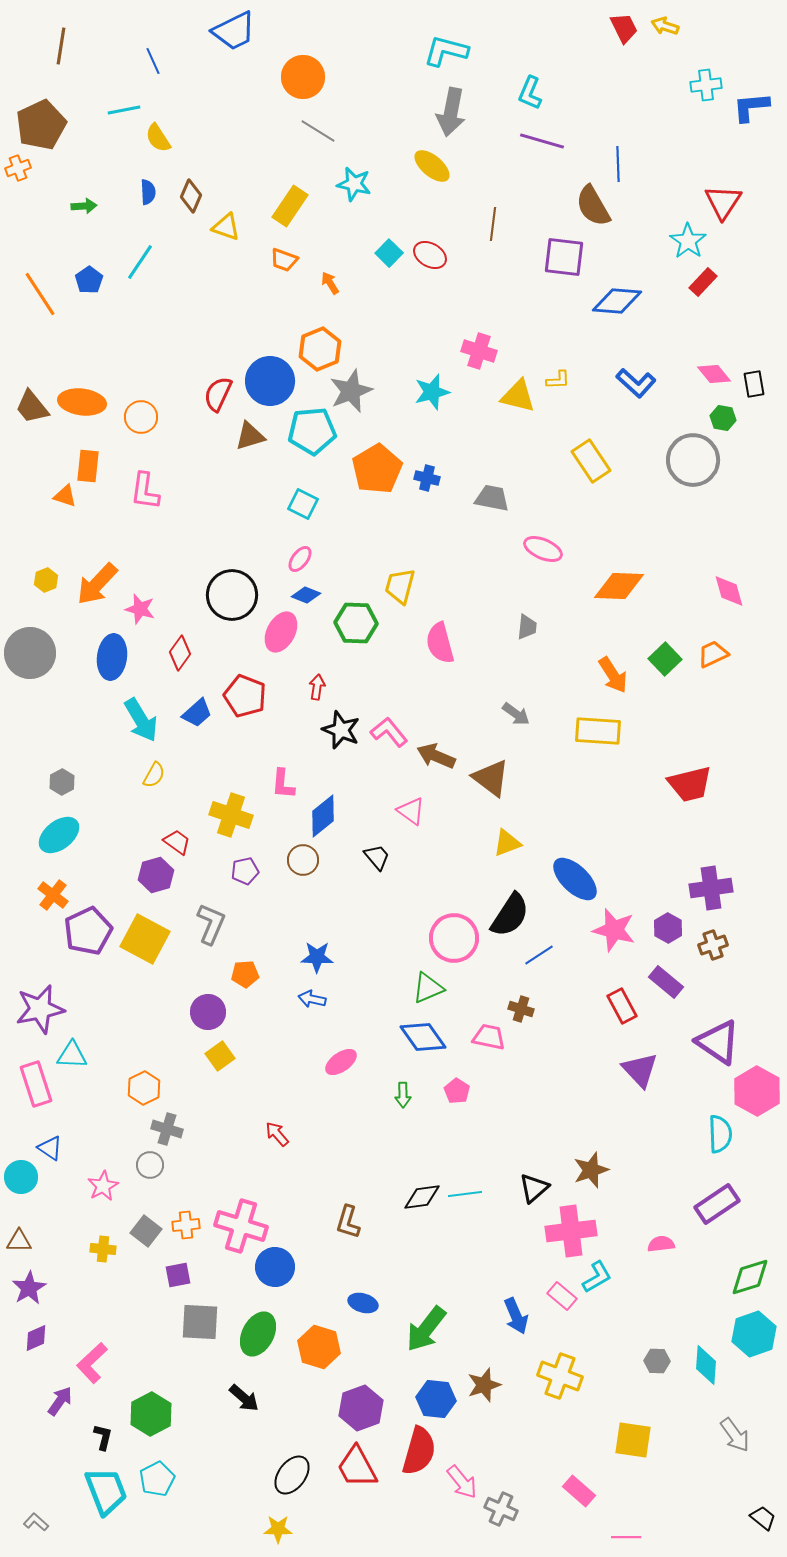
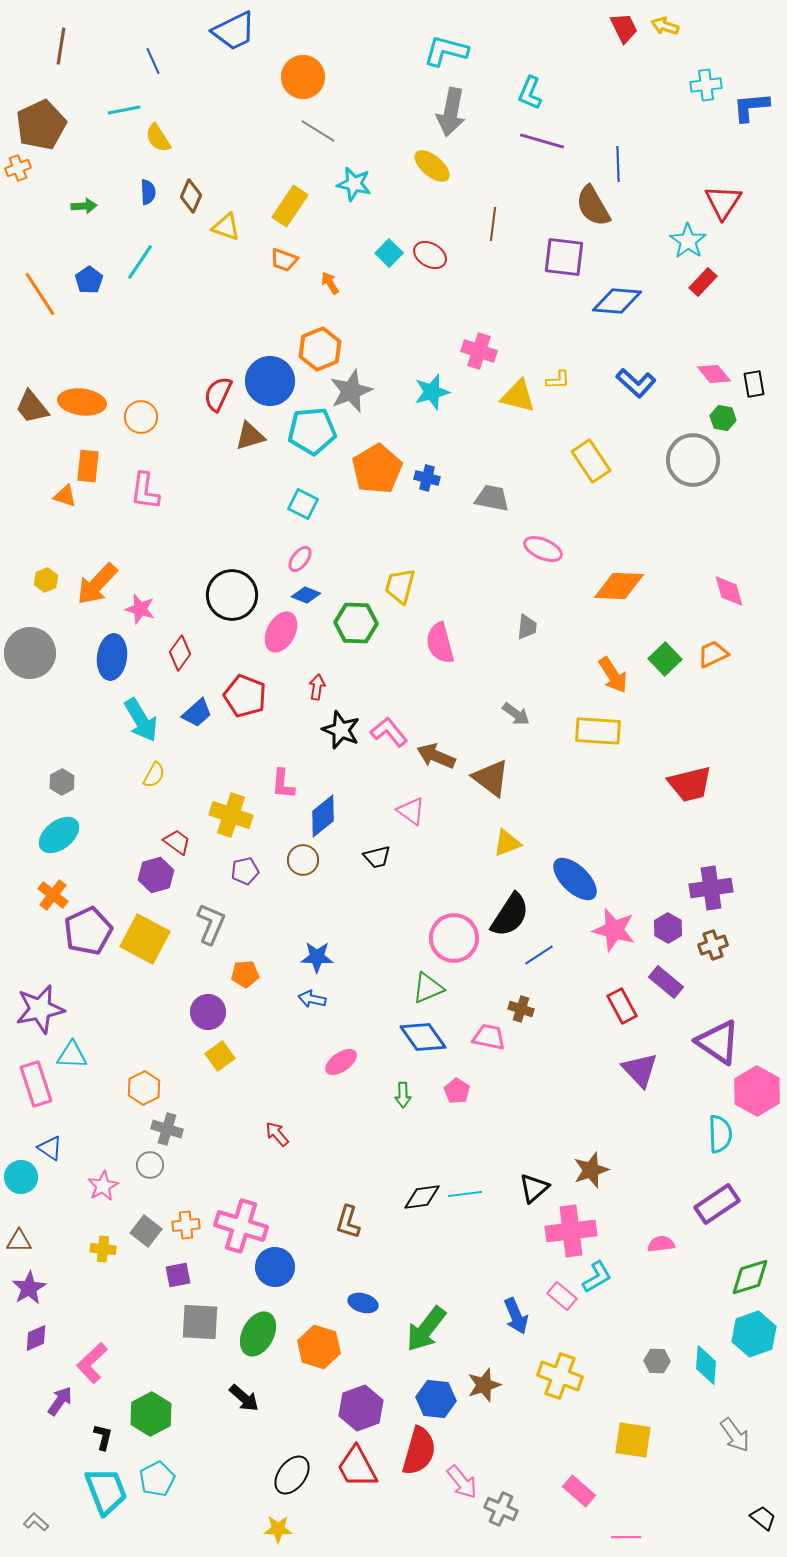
black trapezoid at (377, 857): rotated 116 degrees clockwise
